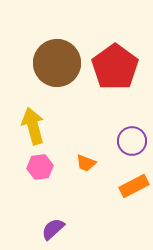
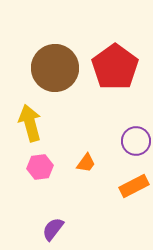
brown circle: moved 2 px left, 5 px down
yellow arrow: moved 3 px left, 3 px up
purple circle: moved 4 px right
orange trapezoid: rotated 75 degrees counterclockwise
purple semicircle: rotated 10 degrees counterclockwise
